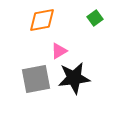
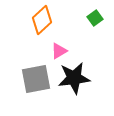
orange diamond: rotated 32 degrees counterclockwise
